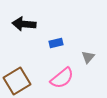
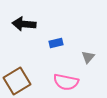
pink semicircle: moved 4 px right, 4 px down; rotated 50 degrees clockwise
